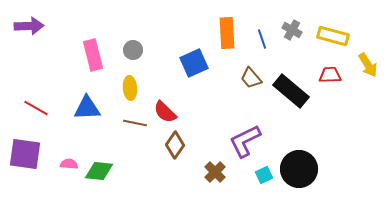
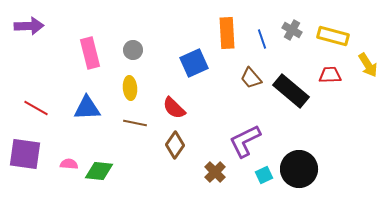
pink rectangle: moved 3 px left, 2 px up
red semicircle: moved 9 px right, 4 px up
